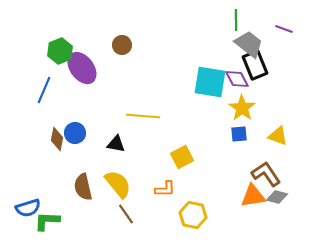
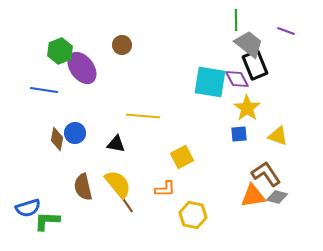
purple line: moved 2 px right, 2 px down
blue line: rotated 76 degrees clockwise
yellow star: moved 5 px right
brown line: moved 11 px up
